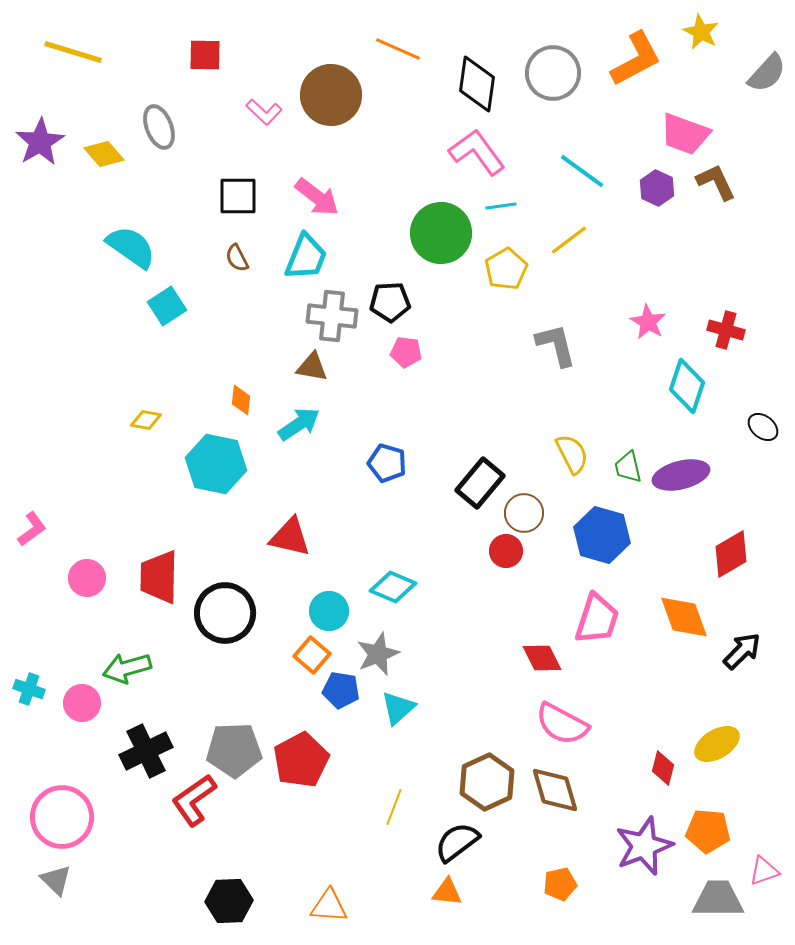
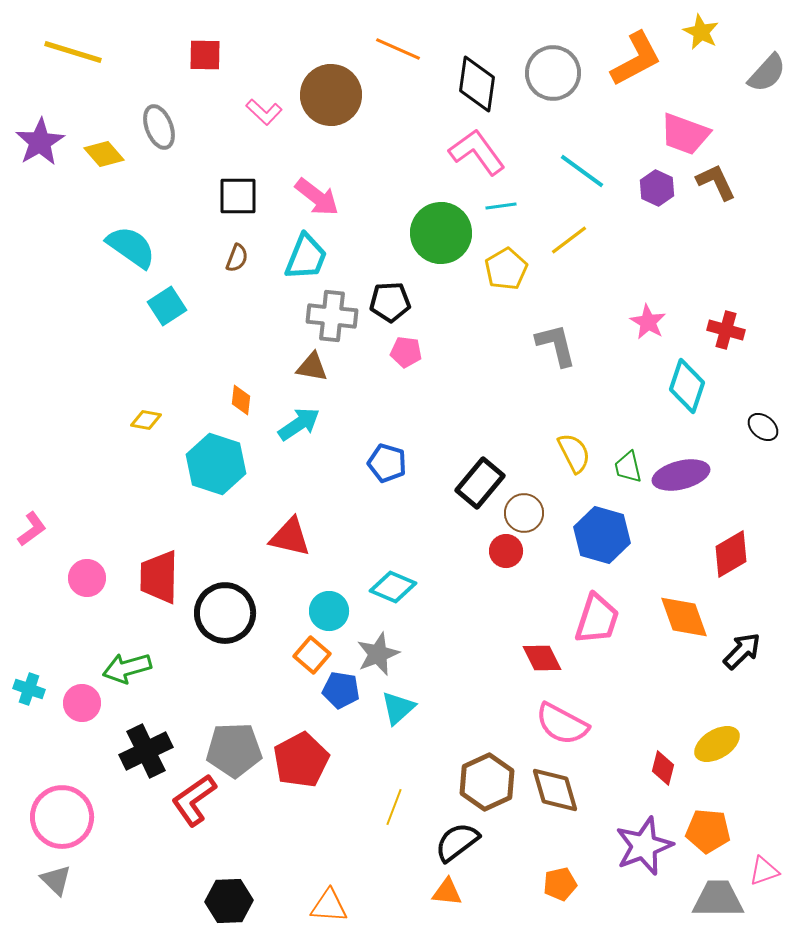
brown semicircle at (237, 258): rotated 132 degrees counterclockwise
yellow semicircle at (572, 454): moved 2 px right, 1 px up
cyan hexagon at (216, 464): rotated 6 degrees clockwise
